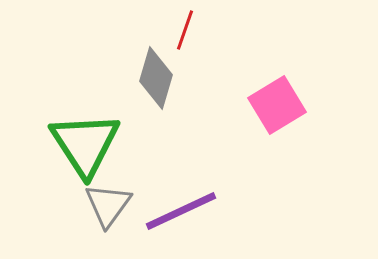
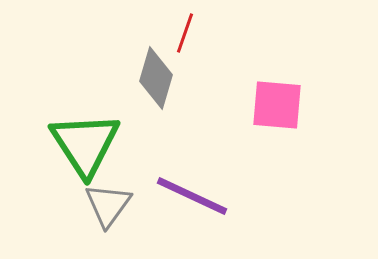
red line: moved 3 px down
pink square: rotated 36 degrees clockwise
purple line: moved 11 px right, 15 px up; rotated 50 degrees clockwise
